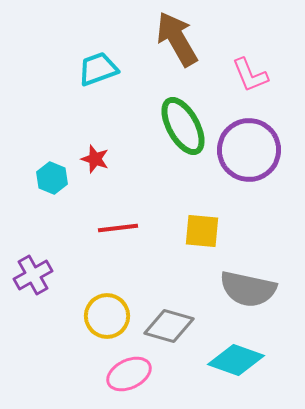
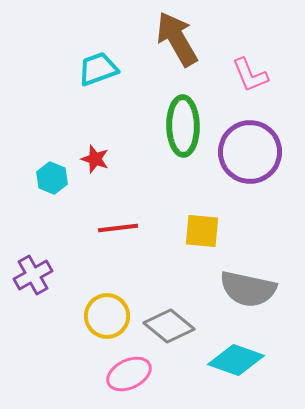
green ellipse: rotated 28 degrees clockwise
purple circle: moved 1 px right, 2 px down
gray diamond: rotated 24 degrees clockwise
